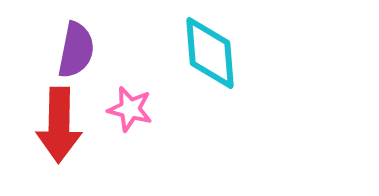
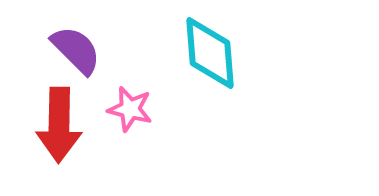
purple semicircle: rotated 56 degrees counterclockwise
